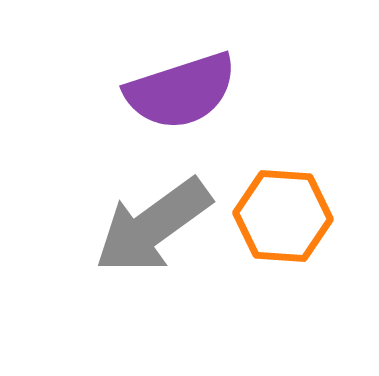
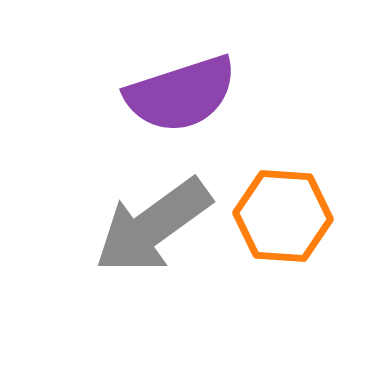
purple semicircle: moved 3 px down
